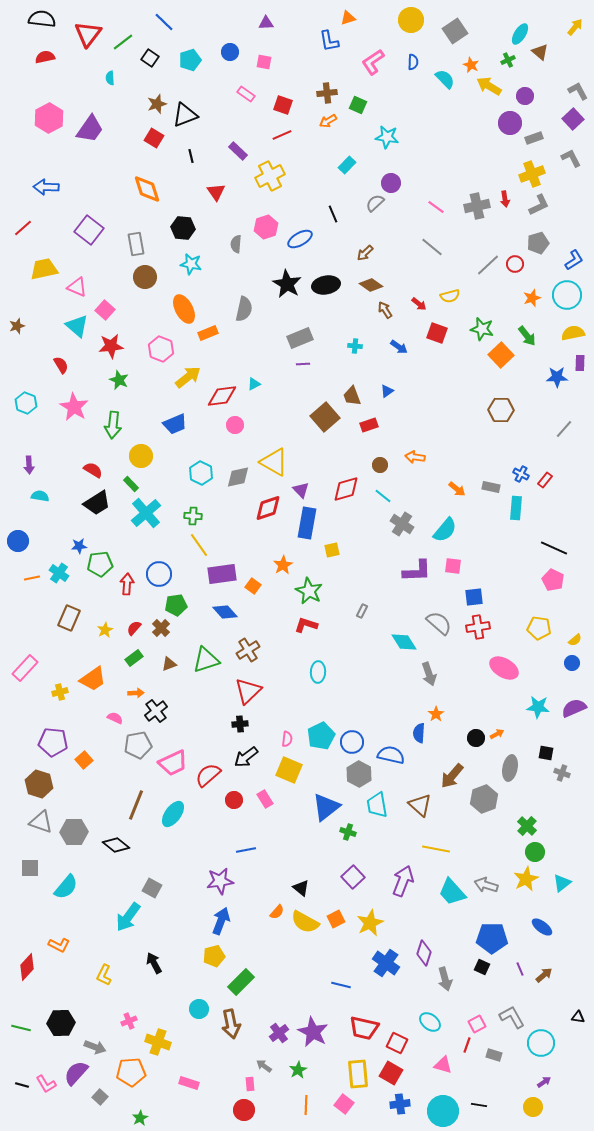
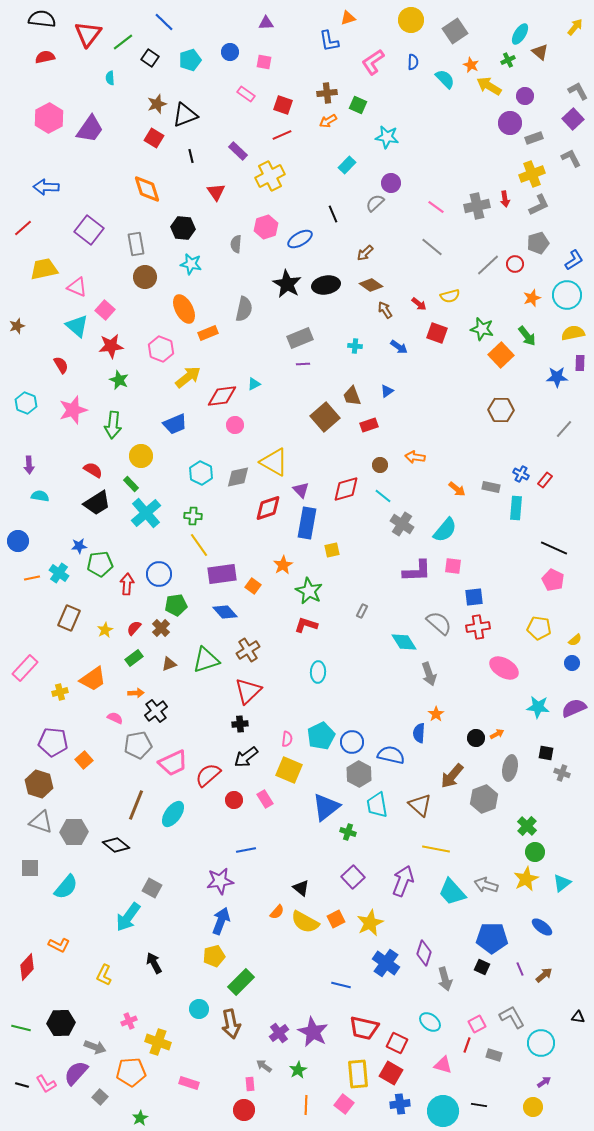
pink star at (74, 407): moved 1 px left, 3 px down; rotated 24 degrees clockwise
